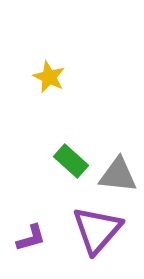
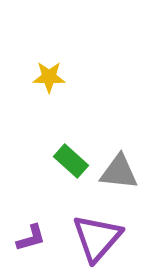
yellow star: rotated 24 degrees counterclockwise
gray triangle: moved 1 px right, 3 px up
purple triangle: moved 8 px down
